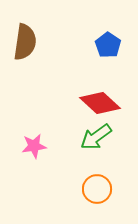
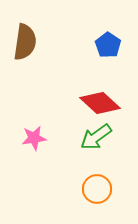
pink star: moved 8 px up
